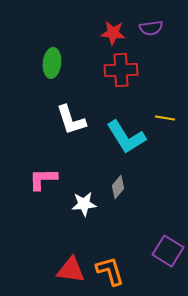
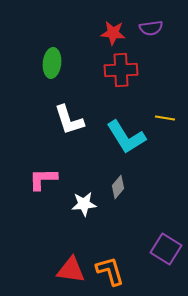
white L-shape: moved 2 px left
purple square: moved 2 px left, 2 px up
